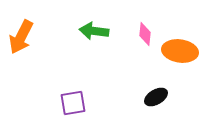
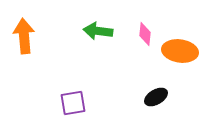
green arrow: moved 4 px right
orange arrow: moved 3 px right, 1 px up; rotated 148 degrees clockwise
